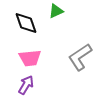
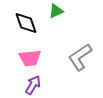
purple arrow: moved 7 px right
